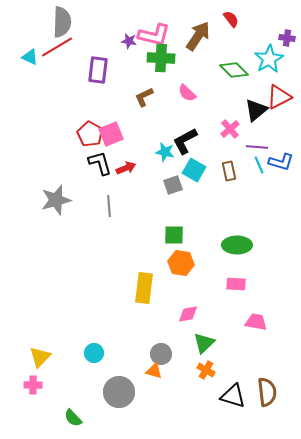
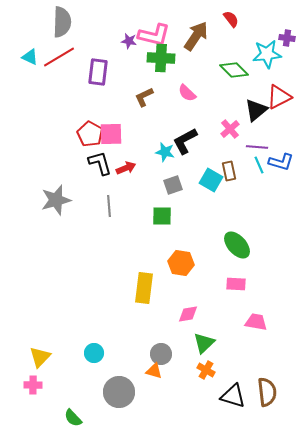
brown arrow at (198, 36): moved 2 px left
red line at (57, 47): moved 2 px right, 10 px down
cyan star at (269, 59): moved 2 px left, 5 px up; rotated 24 degrees clockwise
purple rectangle at (98, 70): moved 2 px down
pink square at (111, 134): rotated 20 degrees clockwise
cyan square at (194, 170): moved 17 px right, 10 px down
green square at (174, 235): moved 12 px left, 19 px up
green ellipse at (237, 245): rotated 48 degrees clockwise
